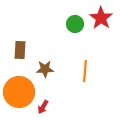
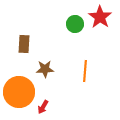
red star: moved 1 px left, 1 px up
brown rectangle: moved 4 px right, 6 px up
